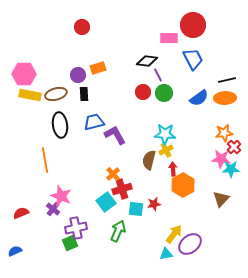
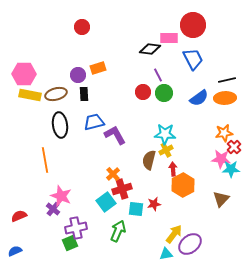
black diamond at (147, 61): moved 3 px right, 12 px up
red semicircle at (21, 213): moved 2 px left, 3 px down
